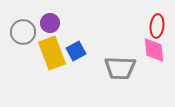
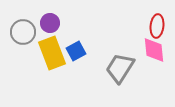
gray trapezoid: rotated 120 degrees clockwise
